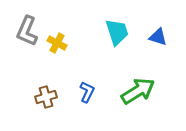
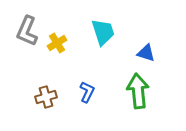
cyan trapezoid: moved 14 px left
blue triangle: moved 12 px left, 16 px down
yellow cross: rotated 30 degrees clockwise
green arrow: rotated 64 degrees counterclockwise
